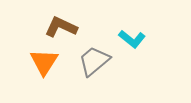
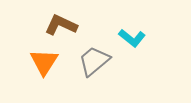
brown L-shape: moved 2 px up
cyan L-shape: moved 1 px up
